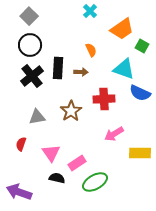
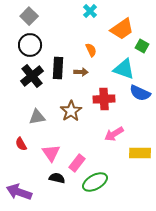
red semicircle: rotated 48 degrees counterclockwise
pink rectangle: rotated 18 degrees counterclockwise
